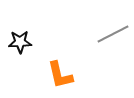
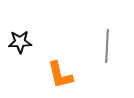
gray line: moved 6 px left, 12 px down; rotated 60 degrees counterclockwise
